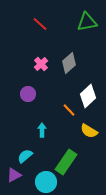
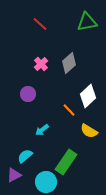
cyan arrow: rotated 128 degrees counterclockwise
